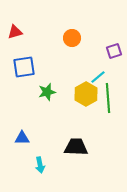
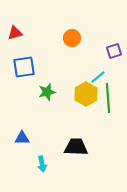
red triangle: moved 1 px down
cyan arrow: moved 2 px right, 1 px up
